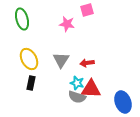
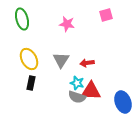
pink square: moved 19 px right, 5 px down
red triangle: moved 2 px down
